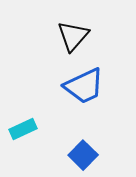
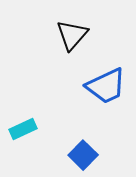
black triangle: moved 1 px left, 1 px up
blue trapezoid: moved 22 px right
